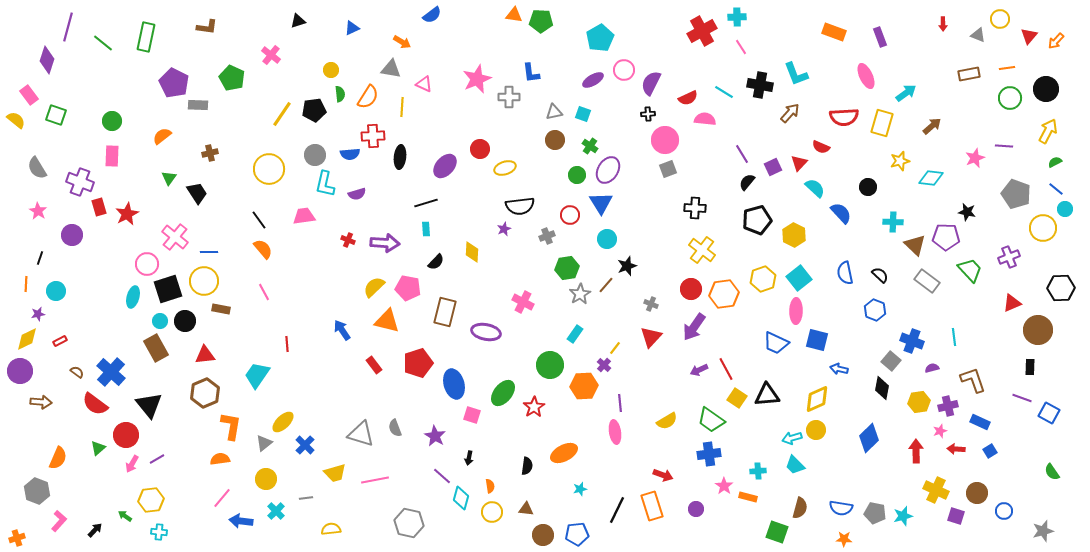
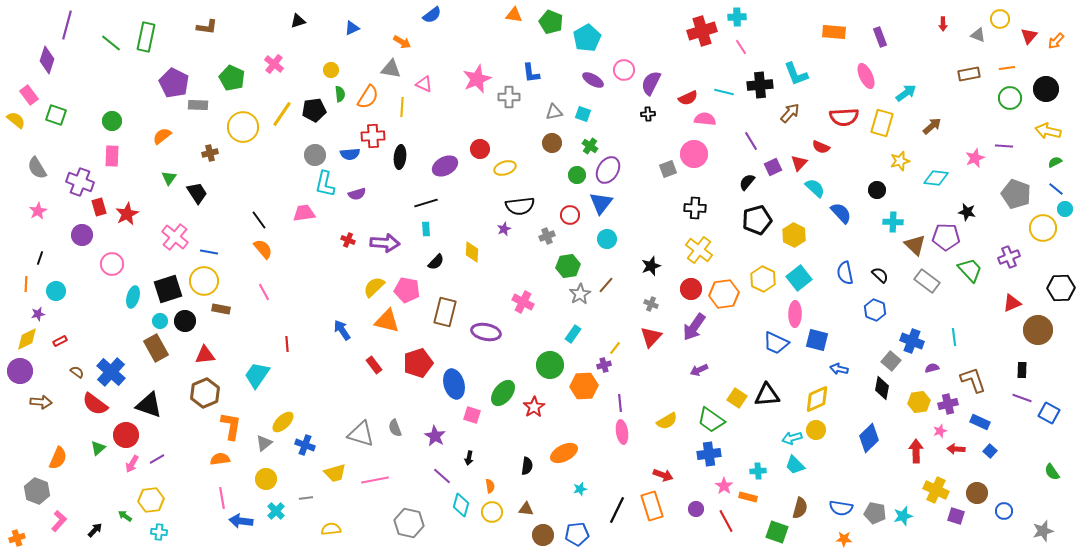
green pentagon at (541, 21): moved 10 px right, 1 px down; rotated 20 degrees clockwise
purple line at (68, 27): moved 1 px left, 2 px up
red cross at (702, 31): rotated 12 degrees clockwise
orange rectangle at (834, 32): rotated 15 degrees counterclockwise
cyan pentagon at (600, 38): moved 13 px left
green line at (103, 43): moved 8 px right
pink cross at (271, 55): moved 3 px right, 9 px down
purple ellipse at (593, 80): rotated 60 degrees clockwise
black cross at (760, 85): rotated 15 degrees counterclockwise
cyan line at (724, 92): rotated 18 degrees counterclockwise
yellow arrow at (1048, 131): rotated 105 degrees counterclockwise
brown circle at (555, 140): moved 3 px left, 3 px down
pink circle at (665, 140): moved 29 px right, 14 px down
purple line at (742, 154): moved 9 px right, 13 px up
purple ellipse at (445, 166): rotated 20 degrees clockwise
yellow circle at (269, 169): moved 26 px left, 42 px up
cyan diamond at (931, 178): moved 5 px right
black circle at (868, 187): moved 9 px right, 3 px down
blue triangle at (601, 203): rotated 10 degrees clockwise
pink star at (38, 211): rotated 12 degrees clockwise
pink trapezoid at (304, 216): moved 3 px up
purple circle at (72, 235): moved 10 px right
yellow cross at (702, 250): moved 3 px left
blue line at (209, 252): rotated 12 degrees clockwise
pink circle at (147, 264): moved 35 px left
black star at (627, 266): moved 24 px right
green hexagon at (567, 268): moved 1 px right, 2 px up
yellow hexagon at (763, 279): rotated 15 degrees counterclockwise
pink pentagon at (408, 288): moved 1 px left, 2 px down
pink ellipse at (796, 311): moved 1 px left, 3 px down
cyan rectangle at (575, 334): moved 2 px left
purple cross at (604, 365): rotated 32 degrees clockwise
black rectangle at (1030, 367): moved 8 px left, 3 px down
red line at (726, 369): moved 152 px down
black triangle at (149, 405): rotated 32 degrees counterclockwise
purple cross at (948, 406): moved 2 px up
pink ellipse at (615, 432): moved 7 px right
blue cross at (305, 445): rotated 24 degrees counterclockwise
blue square at (990, 451): rotated 16 degrees counterclockwise
pink line at (222, 498): rotated 50 degrees counterclockwise
cyan diamond at (461, 498): moved 7 px down
